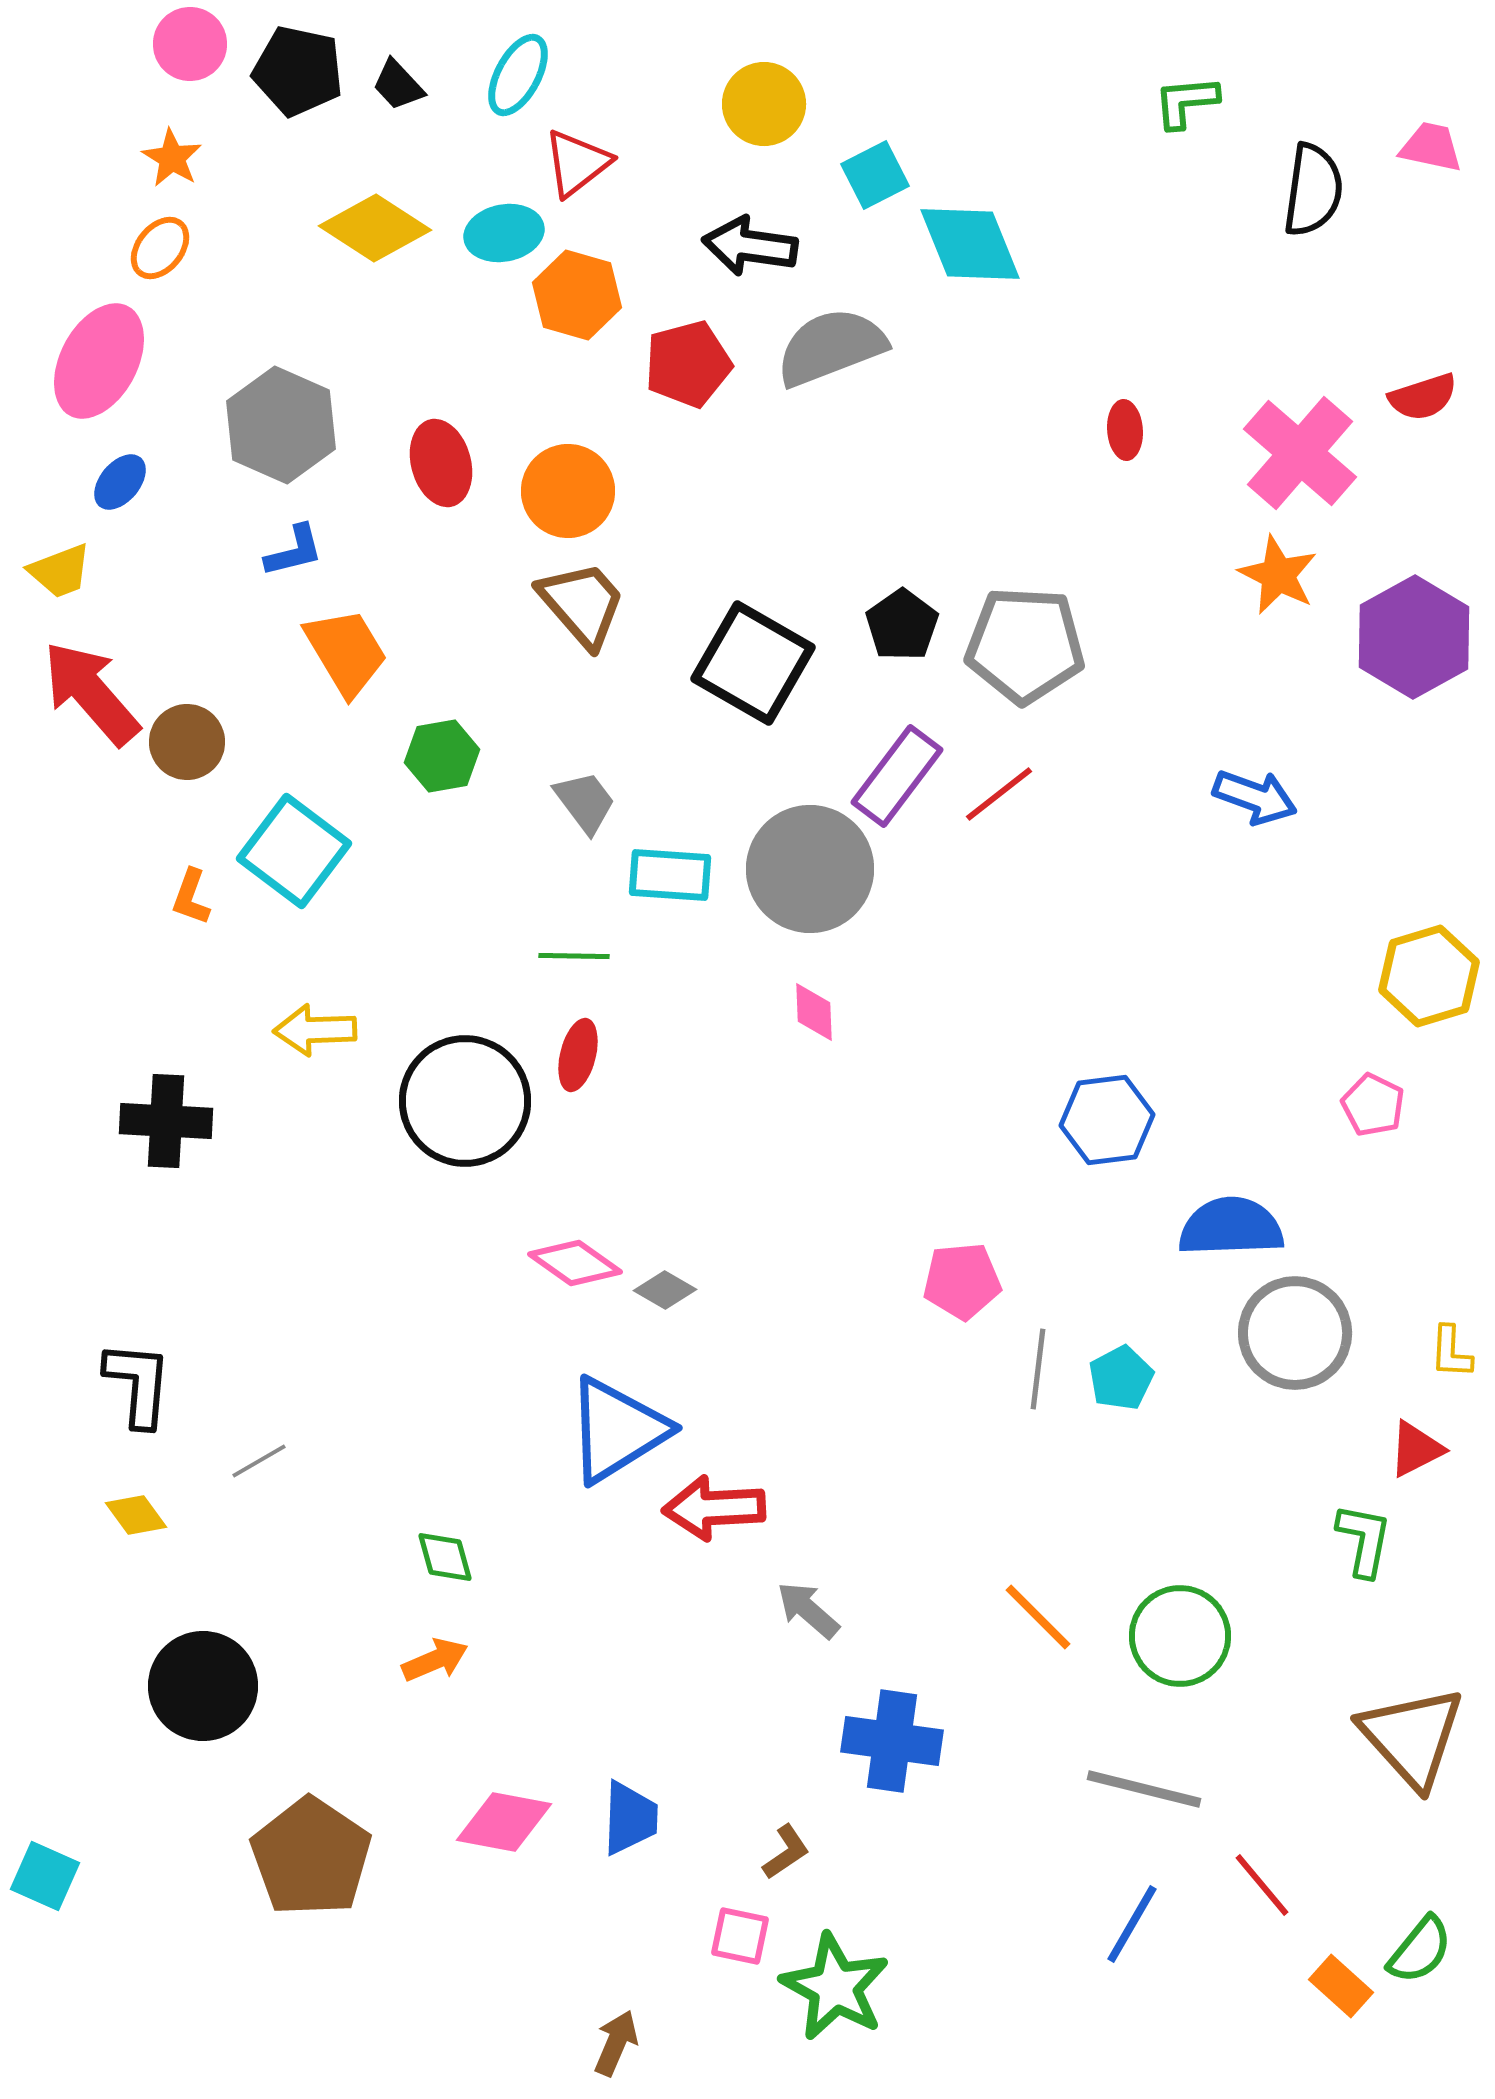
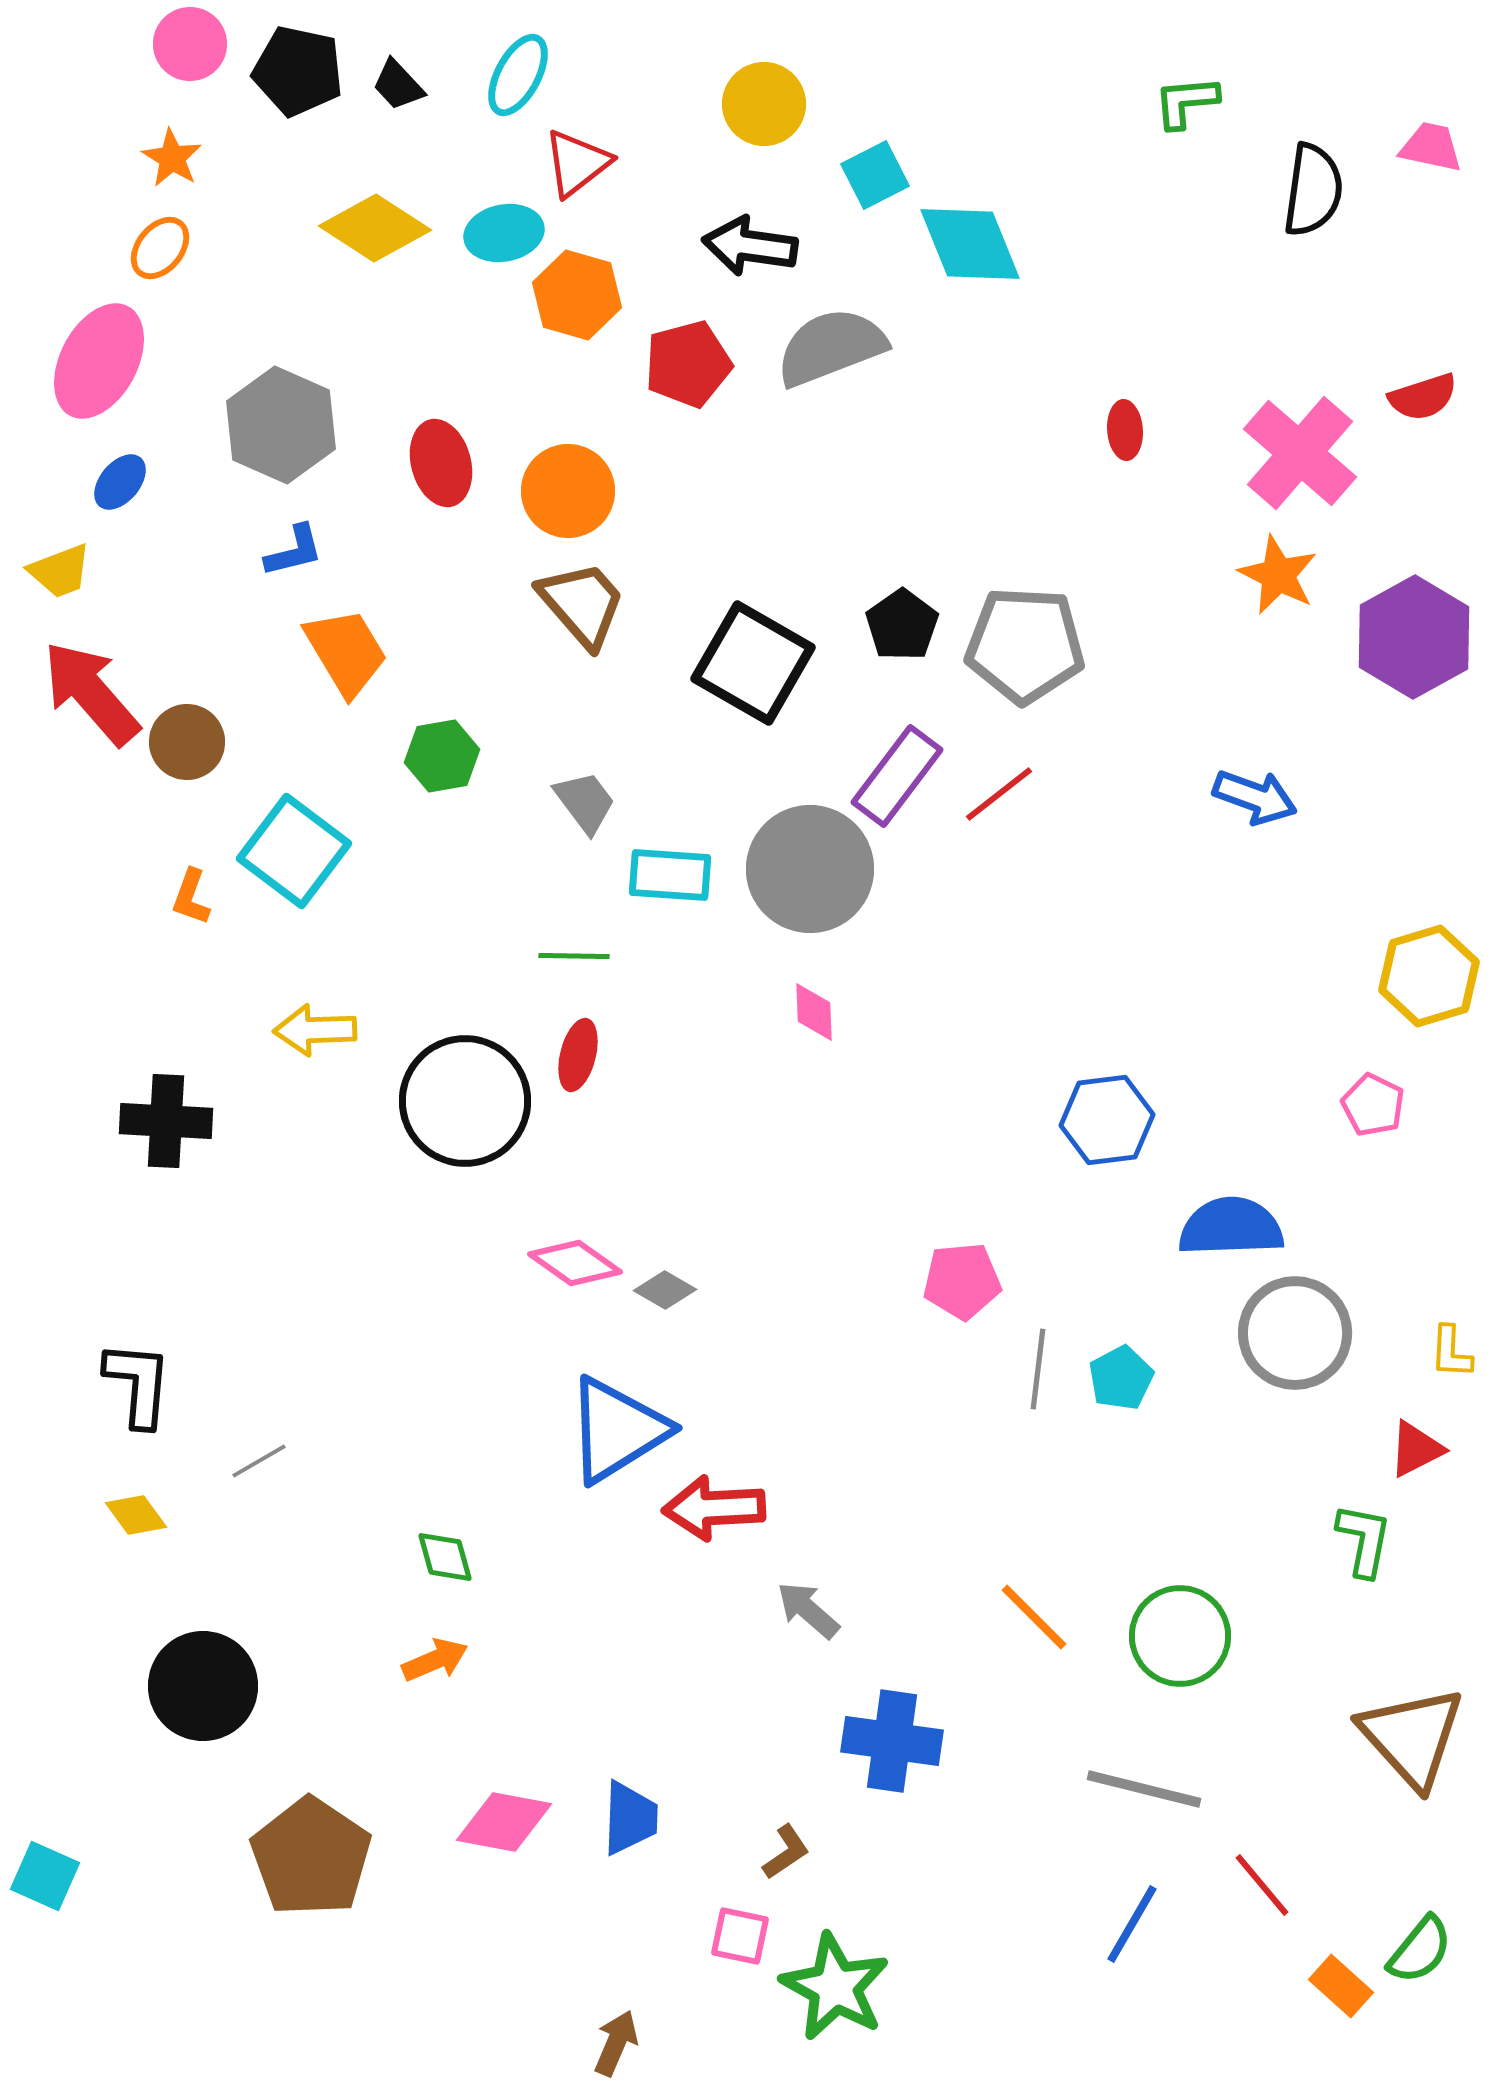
orange line at (1038, 1617): moved 4 px left
